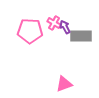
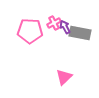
pink cross: rotated 32 degrees clockwise
gray rectangle: moved 1 px left, 3 px up; rotated 10 degrees clockwise
pink triangle: moved 7 px up; rotated 24 degrees counterclockwise
